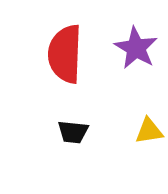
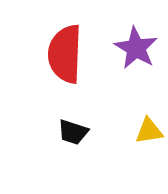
black trapezoid: rotated 12 degrees clockwise
